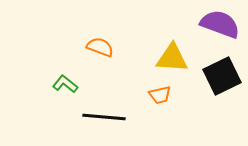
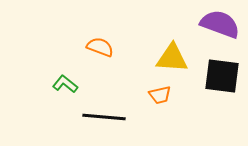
black square: rotated 33 degrees clockwise
